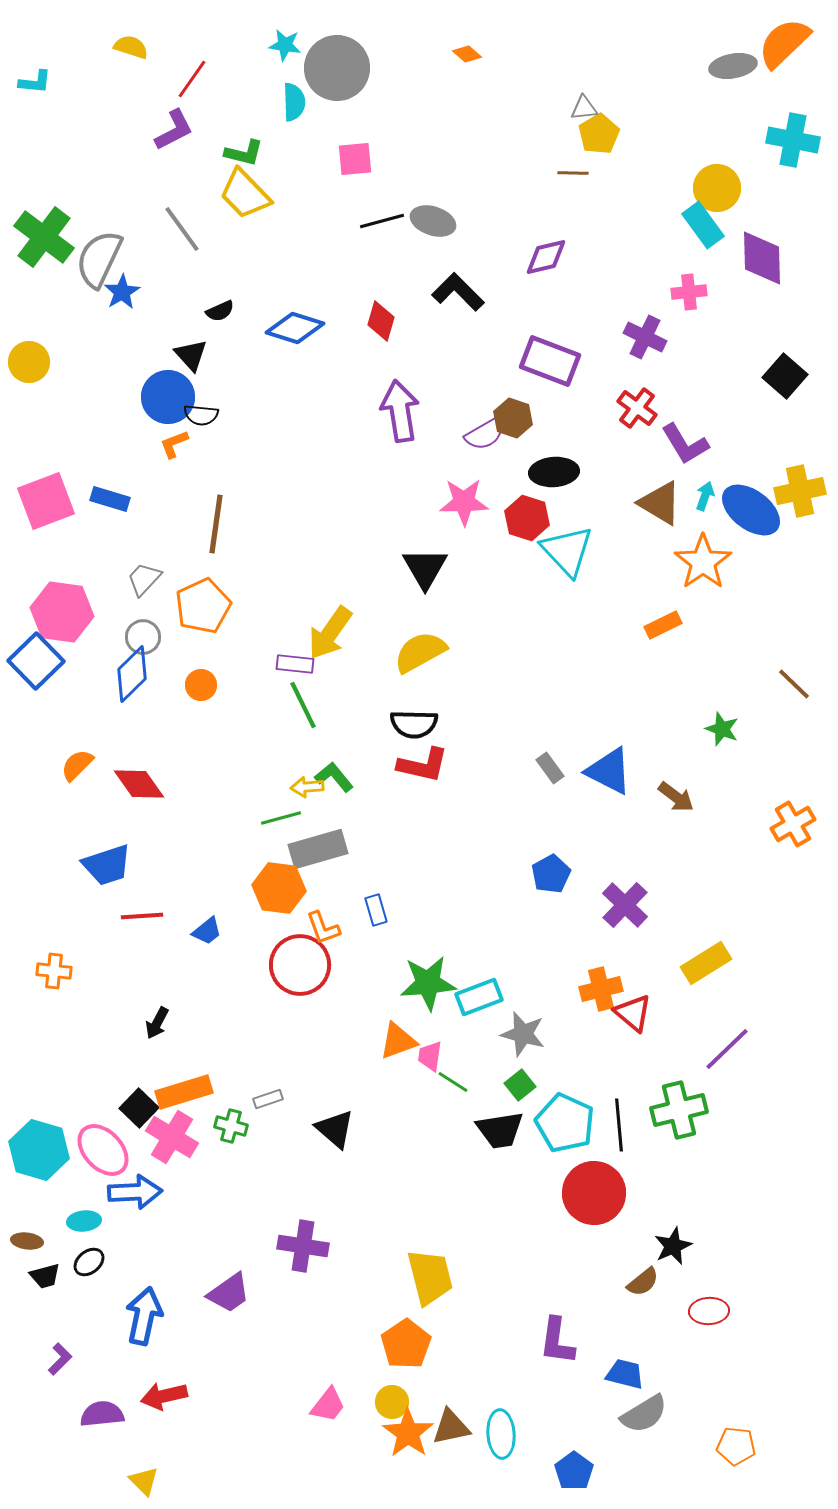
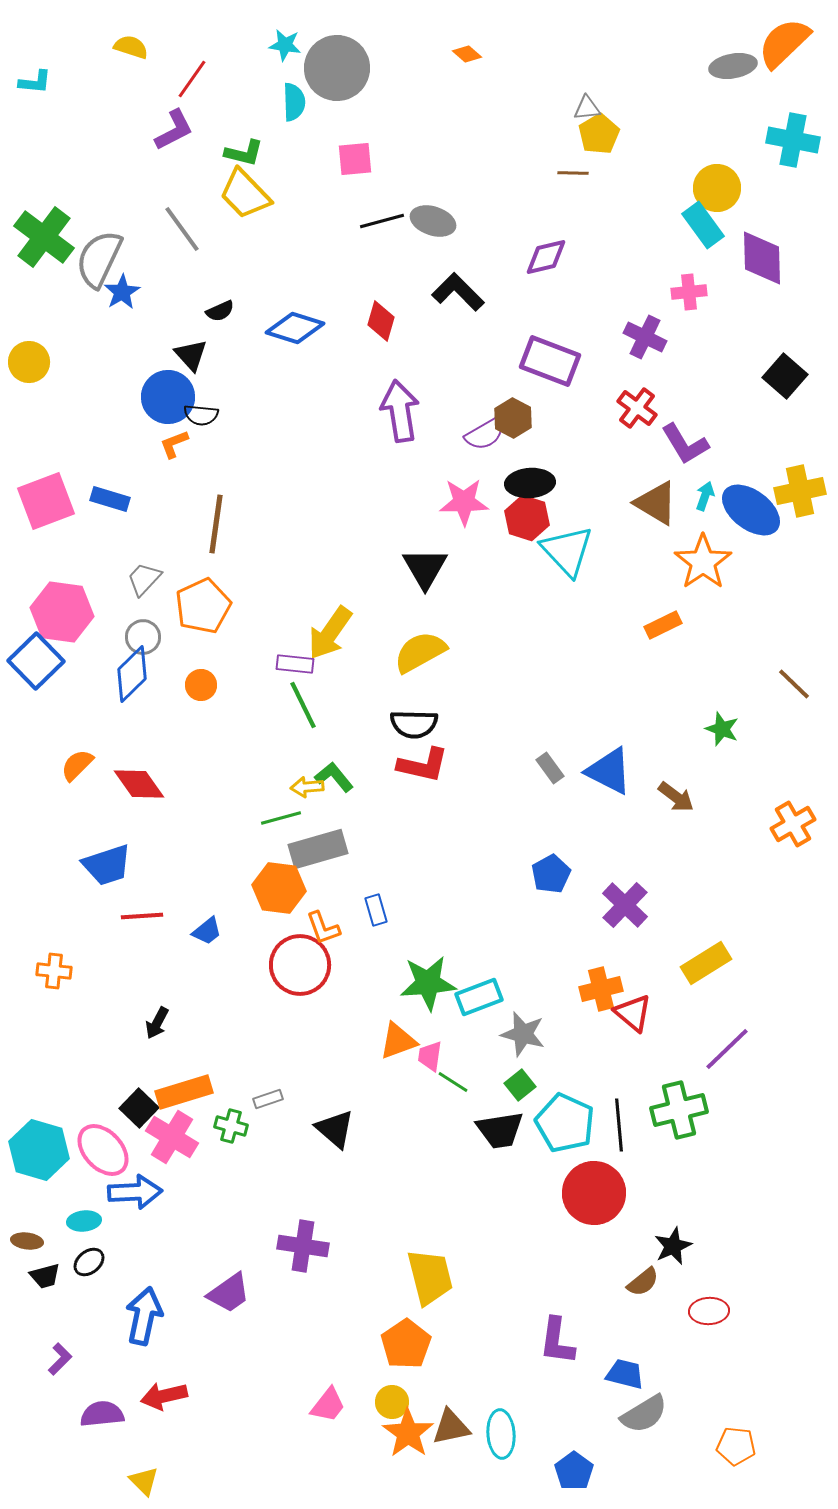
gray triangle at (584, 108): moved 3 px right
brown hexagon at (513, 418): rotated 9 degrees clockwise
black ellipse at (554, 472): moved 24 px left, 11 px down
brown triangle at (660, 503): moved 4 px left
